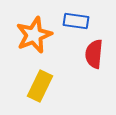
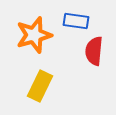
orange star: rotated 6 degrees clockwise
red semicircle: moved 3 px up
